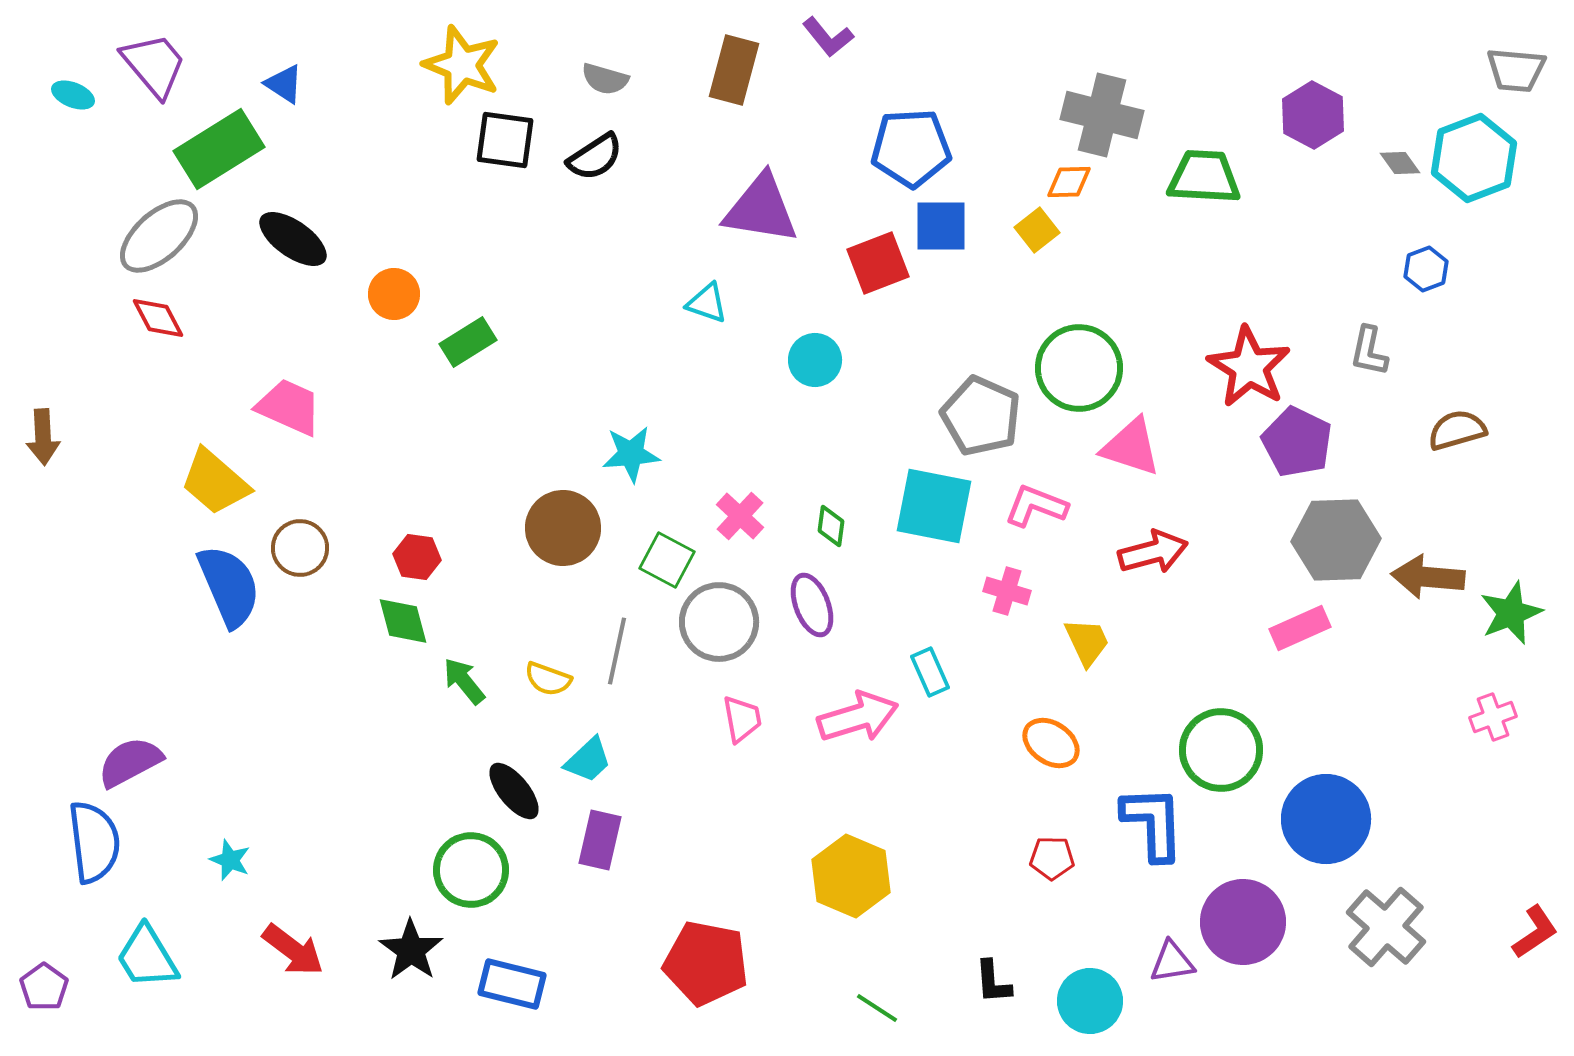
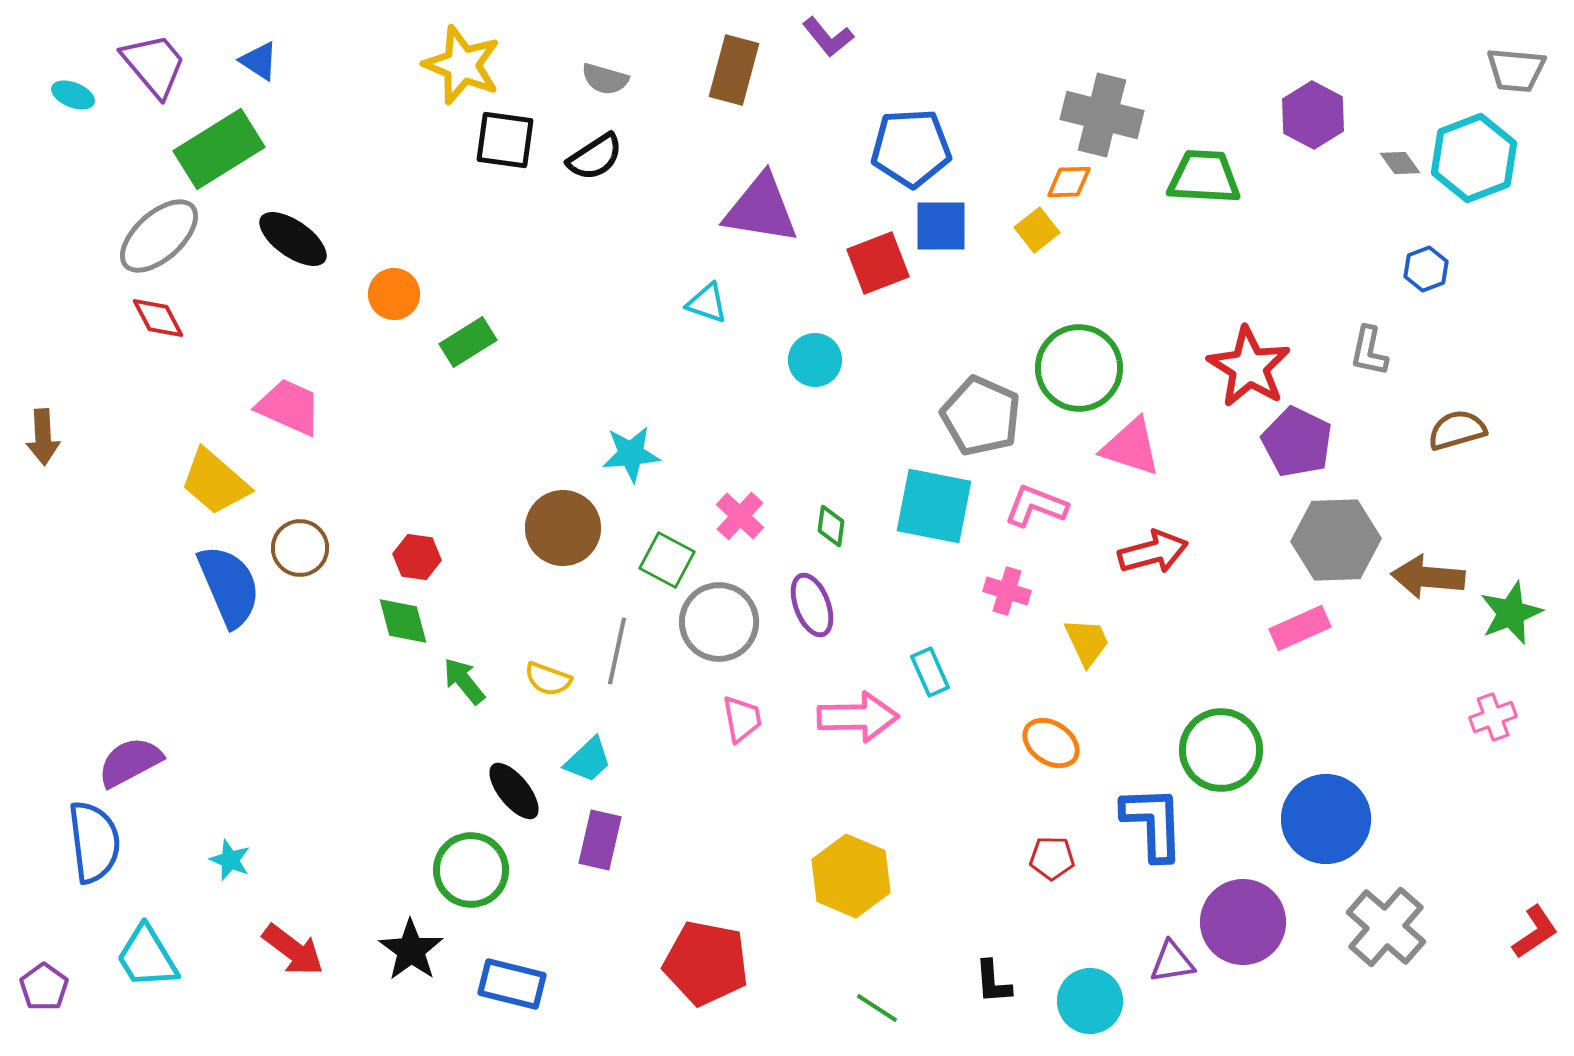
blue triangle at (284, 84): moved 25 px left, 23 px up
pink arrow at (858, 717): rotated 16 degrees clockwise
